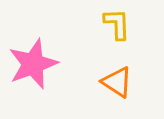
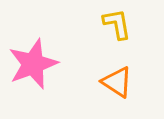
yellow L-shape: rotated 8 degrees counterclockwise
